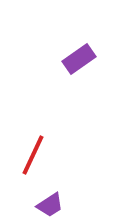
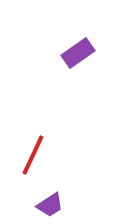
purple rectangle: moved 1 px left, 6 px up
